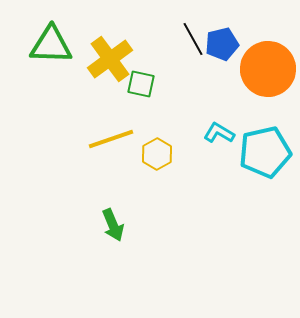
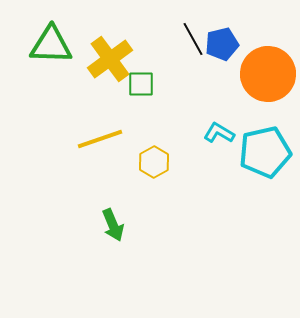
orange circle: moved 5 px down
green square: rotated 12 degrees counterclockwise
yellow line: moved 11 px left
yellow hexagon: moved 3 px left, 8 px down
